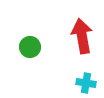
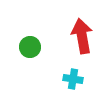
cyan cross: moved 13 px left, 4 px up
